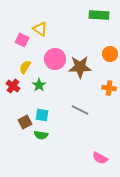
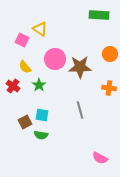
yellow semicircle: rotated 72 degrees counterclockwise
gray line: rotated 48 degrees clockwise
